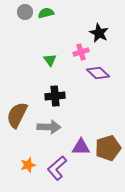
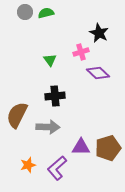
gray arrow: moved 1 px left
